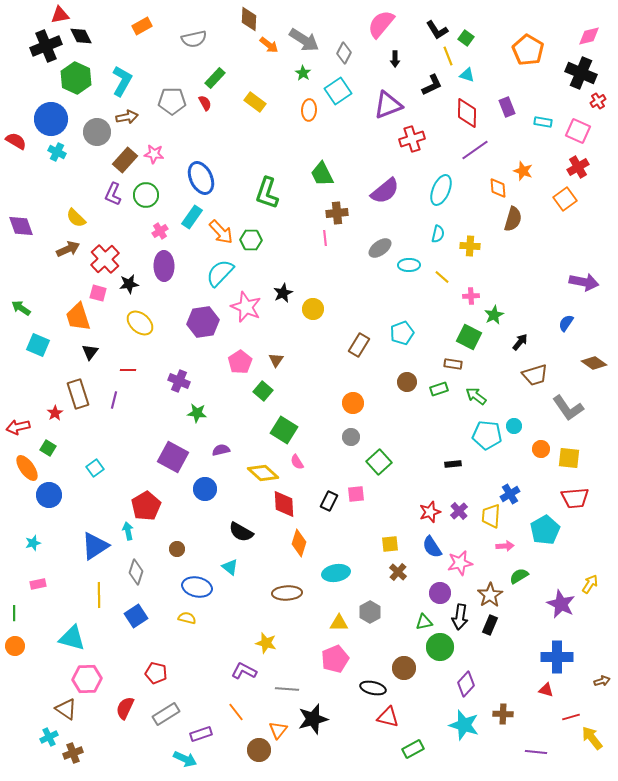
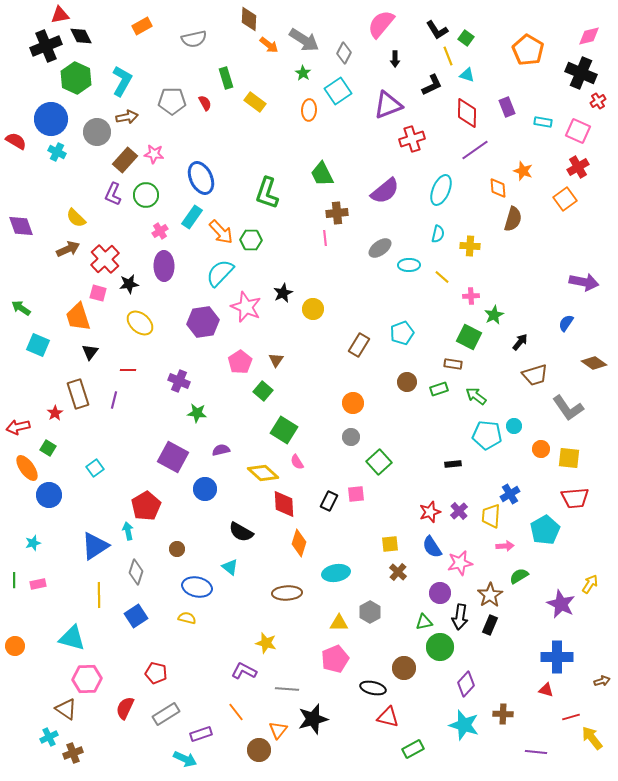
green rectangle at (215, 78): moved 11 px right; rotated 60 degrees counterclockwise
green line at (14, 613): moved 33 px up
